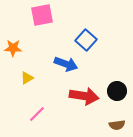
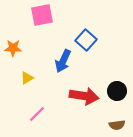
blue arrow: moved 3 px left, 3 px up; rotated 95 degrees clockwise
